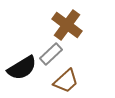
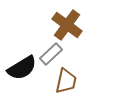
brown trapezoid: rotated 36 degrees counterclockwise
